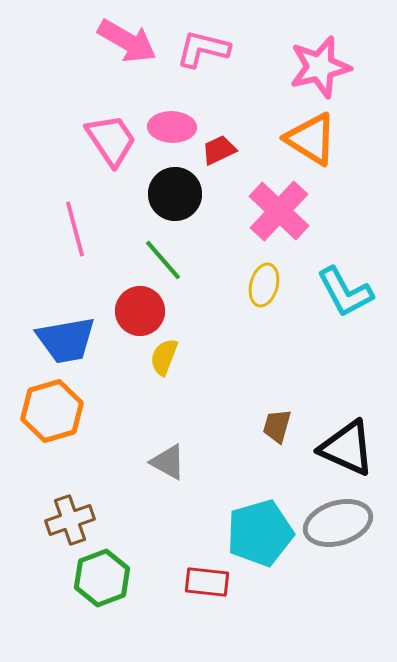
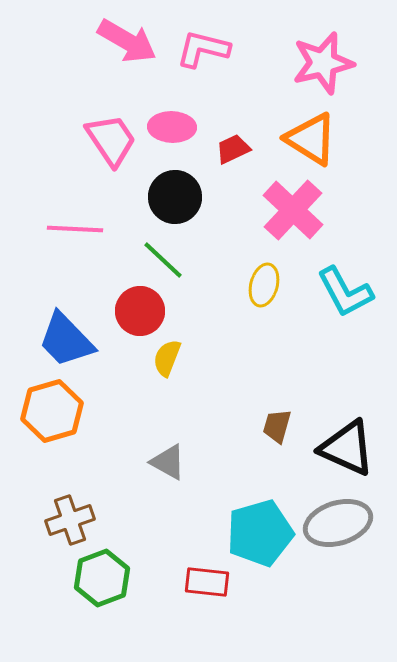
pink star: moved 3 px right, 4 px up
red trapezoid: moved 14 px right, 1 px up
black circle: moved 3 px down
pink cross: moved 14 px right, 1 px up
pink line: rotated 72 degrees counterclockwise
green line: rotated 6 degrees counterclockwise
blue trapezoid: rotated 56 degrees clockwise
yellow semicircle: moved 3 px right, 1 px down
